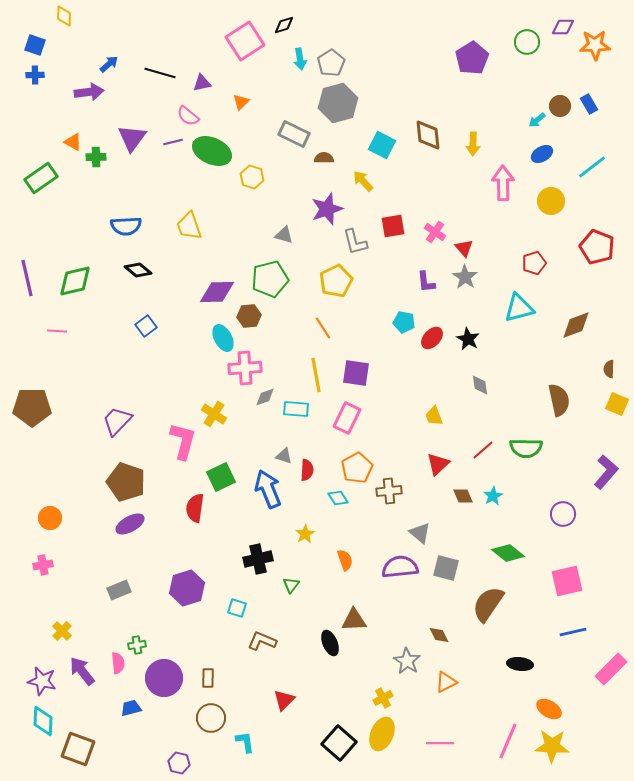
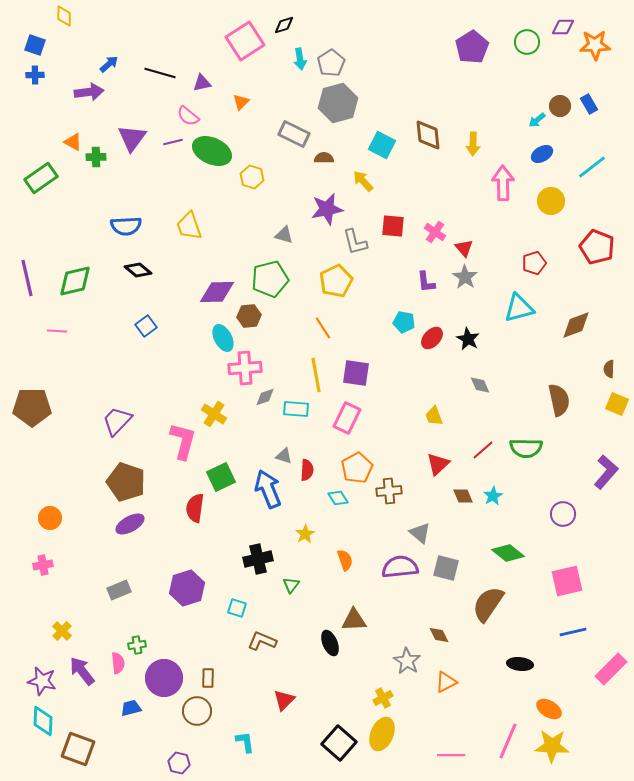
purple pentagon at (472, 58): moved 11 px up
purple star at (327, 209): rotated 8 degrees clockwise
red square at (393, 226): rotated 15 degrees clockwise
gray diamond at (480, 385): rotated 15 degrees counterclockwise
brown circle at (211, 718): moved 14 px left, 7 px up
pink line at (440, 743): moved 11 px right, 12 px down
